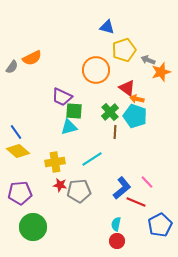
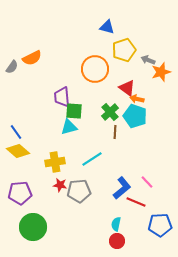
orange circle: moved 1 px left, 1 px up
purple trapezoid: rotated 60 degrees clockwise
blue pentagon: rotated 25 degrees clockwise
